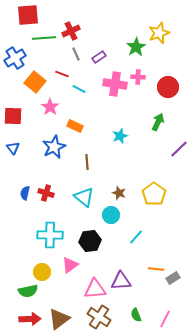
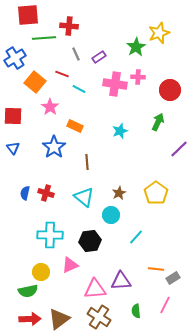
red cross at (71, 31): moved 2 px left, 5 px up; rotated 30 degrees clockwise
red circle at (168, 87): moved 2 px right, 3 px down
cyan star at (120, 136): moved 5 px up
blue star at (54, 147): rotated 10 degrees counterclockwise
brown star at (119, 193): rotated 24 degrees clockwise
yellow pentagon at (154, 194): moved 2 px right, 1 px up
pink triangle at (70, 265): rotated 12 degrees clockwise
yellow circle at (42, 272): moved 1 px left
green semicircle at (136, 315): moved 4 px up; rotated 16 degrees clockwise
pink line at (165, 319): moved 14 px up
